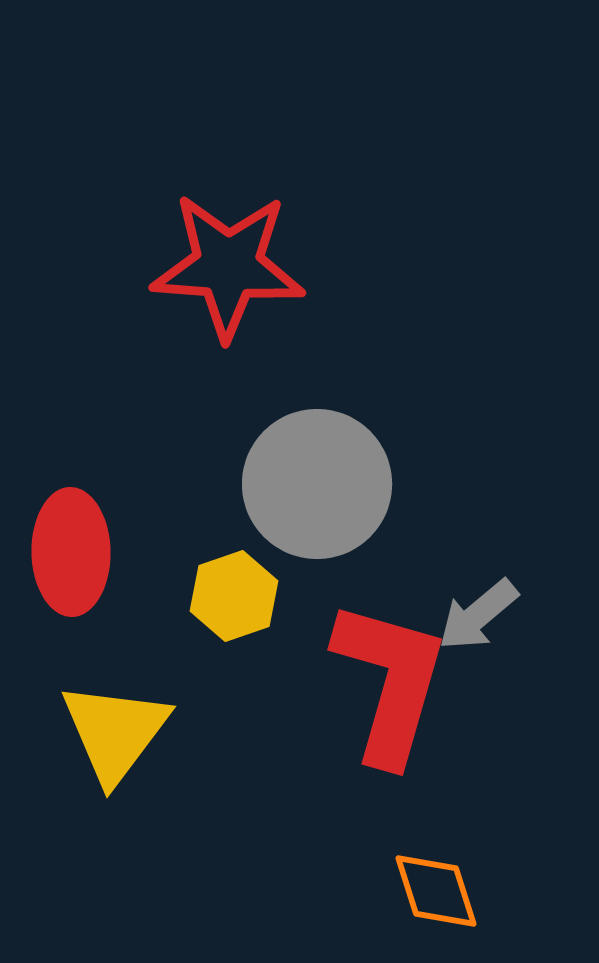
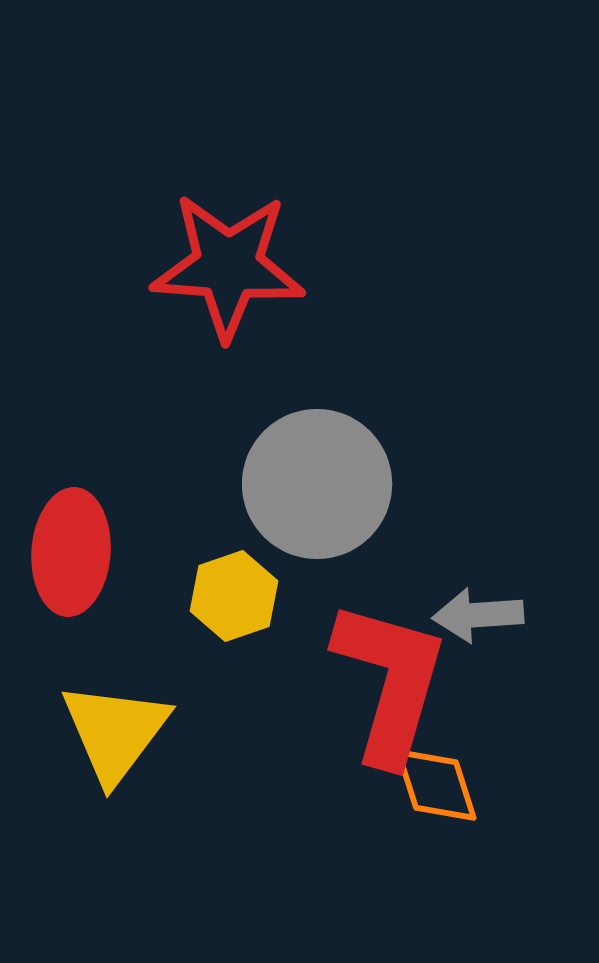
red ellipse: rotated 5 degrees clockwise
gray arrow: rotated 36 degrees clockwise
orange diamond: moved 106 px up
